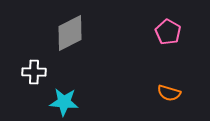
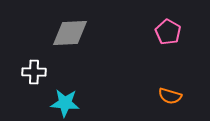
gray diamond: rotated 24 degrees clockwise
orange semicircle: moved 1 px right, 3 px down
cyan star: moved 1 px right, 1 px down
